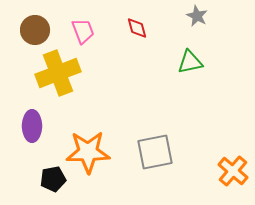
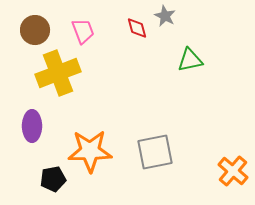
gray star: moved 32 px left
green triangle: moved 2 px up
orange star: moved 2 px right, 1 px up
